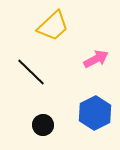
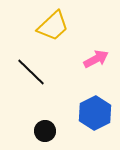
black circle: moved 2 px right, 6 px down
